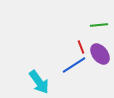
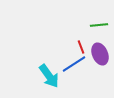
purple ellipse: rotated 15 degrees clockwise
blue line: moved 1 px up
cyan arrow: moved 10 px right, 6 px up
